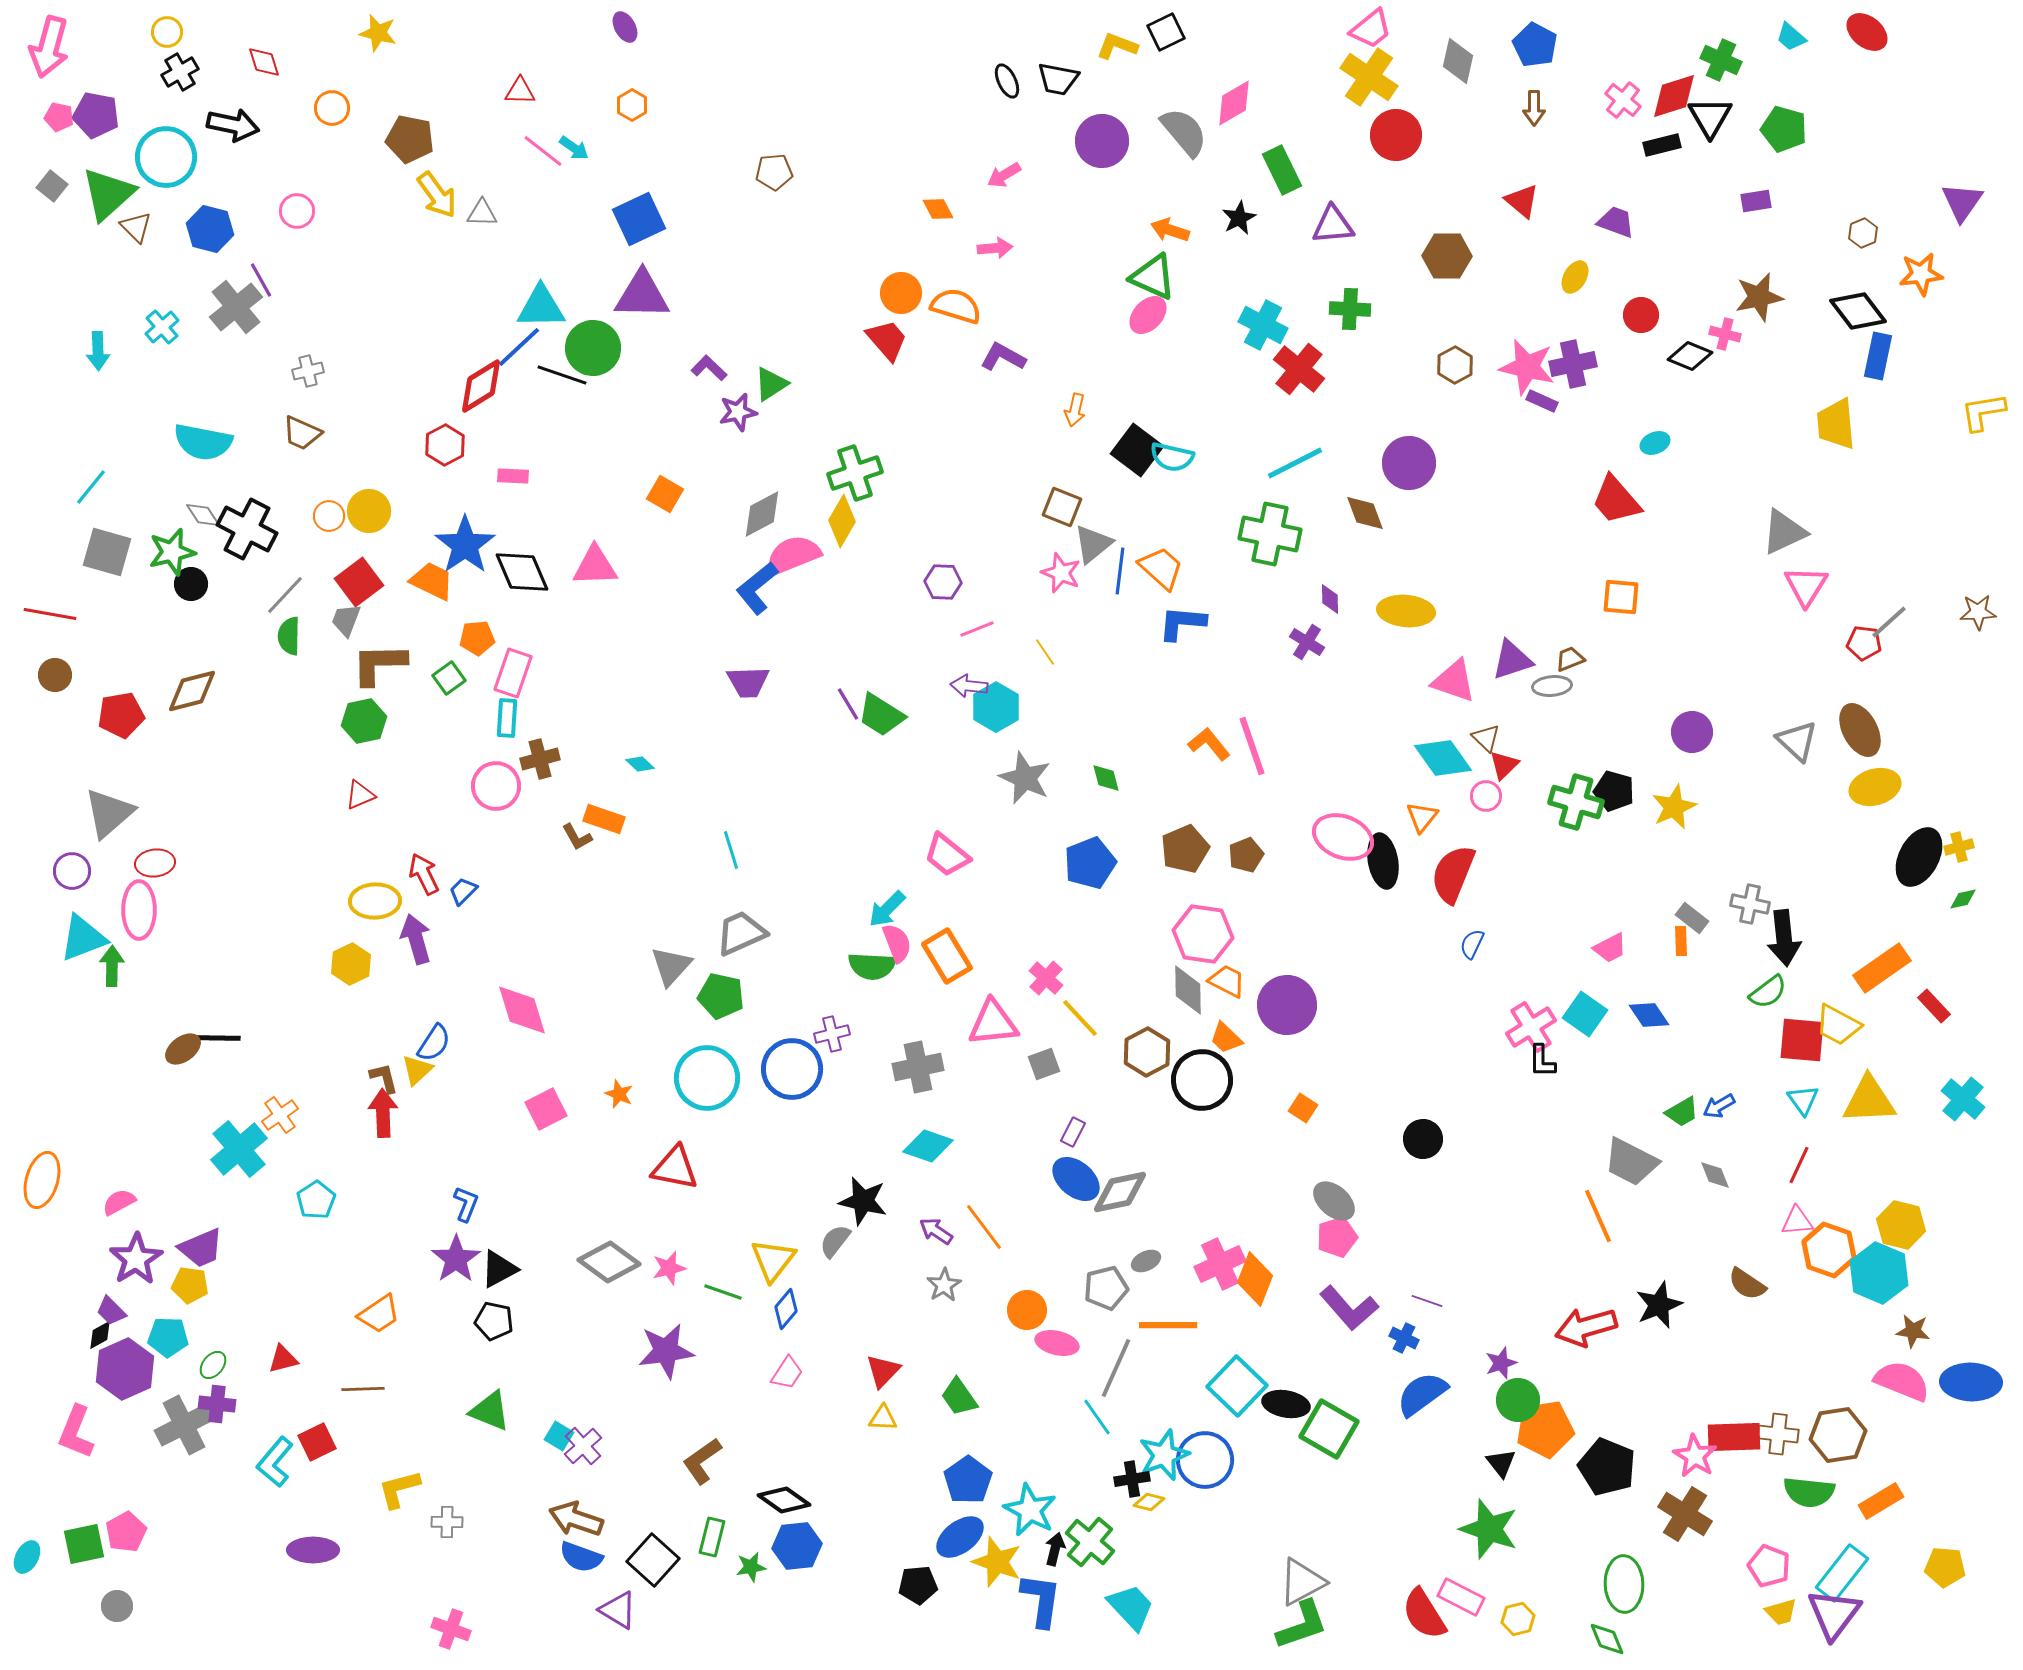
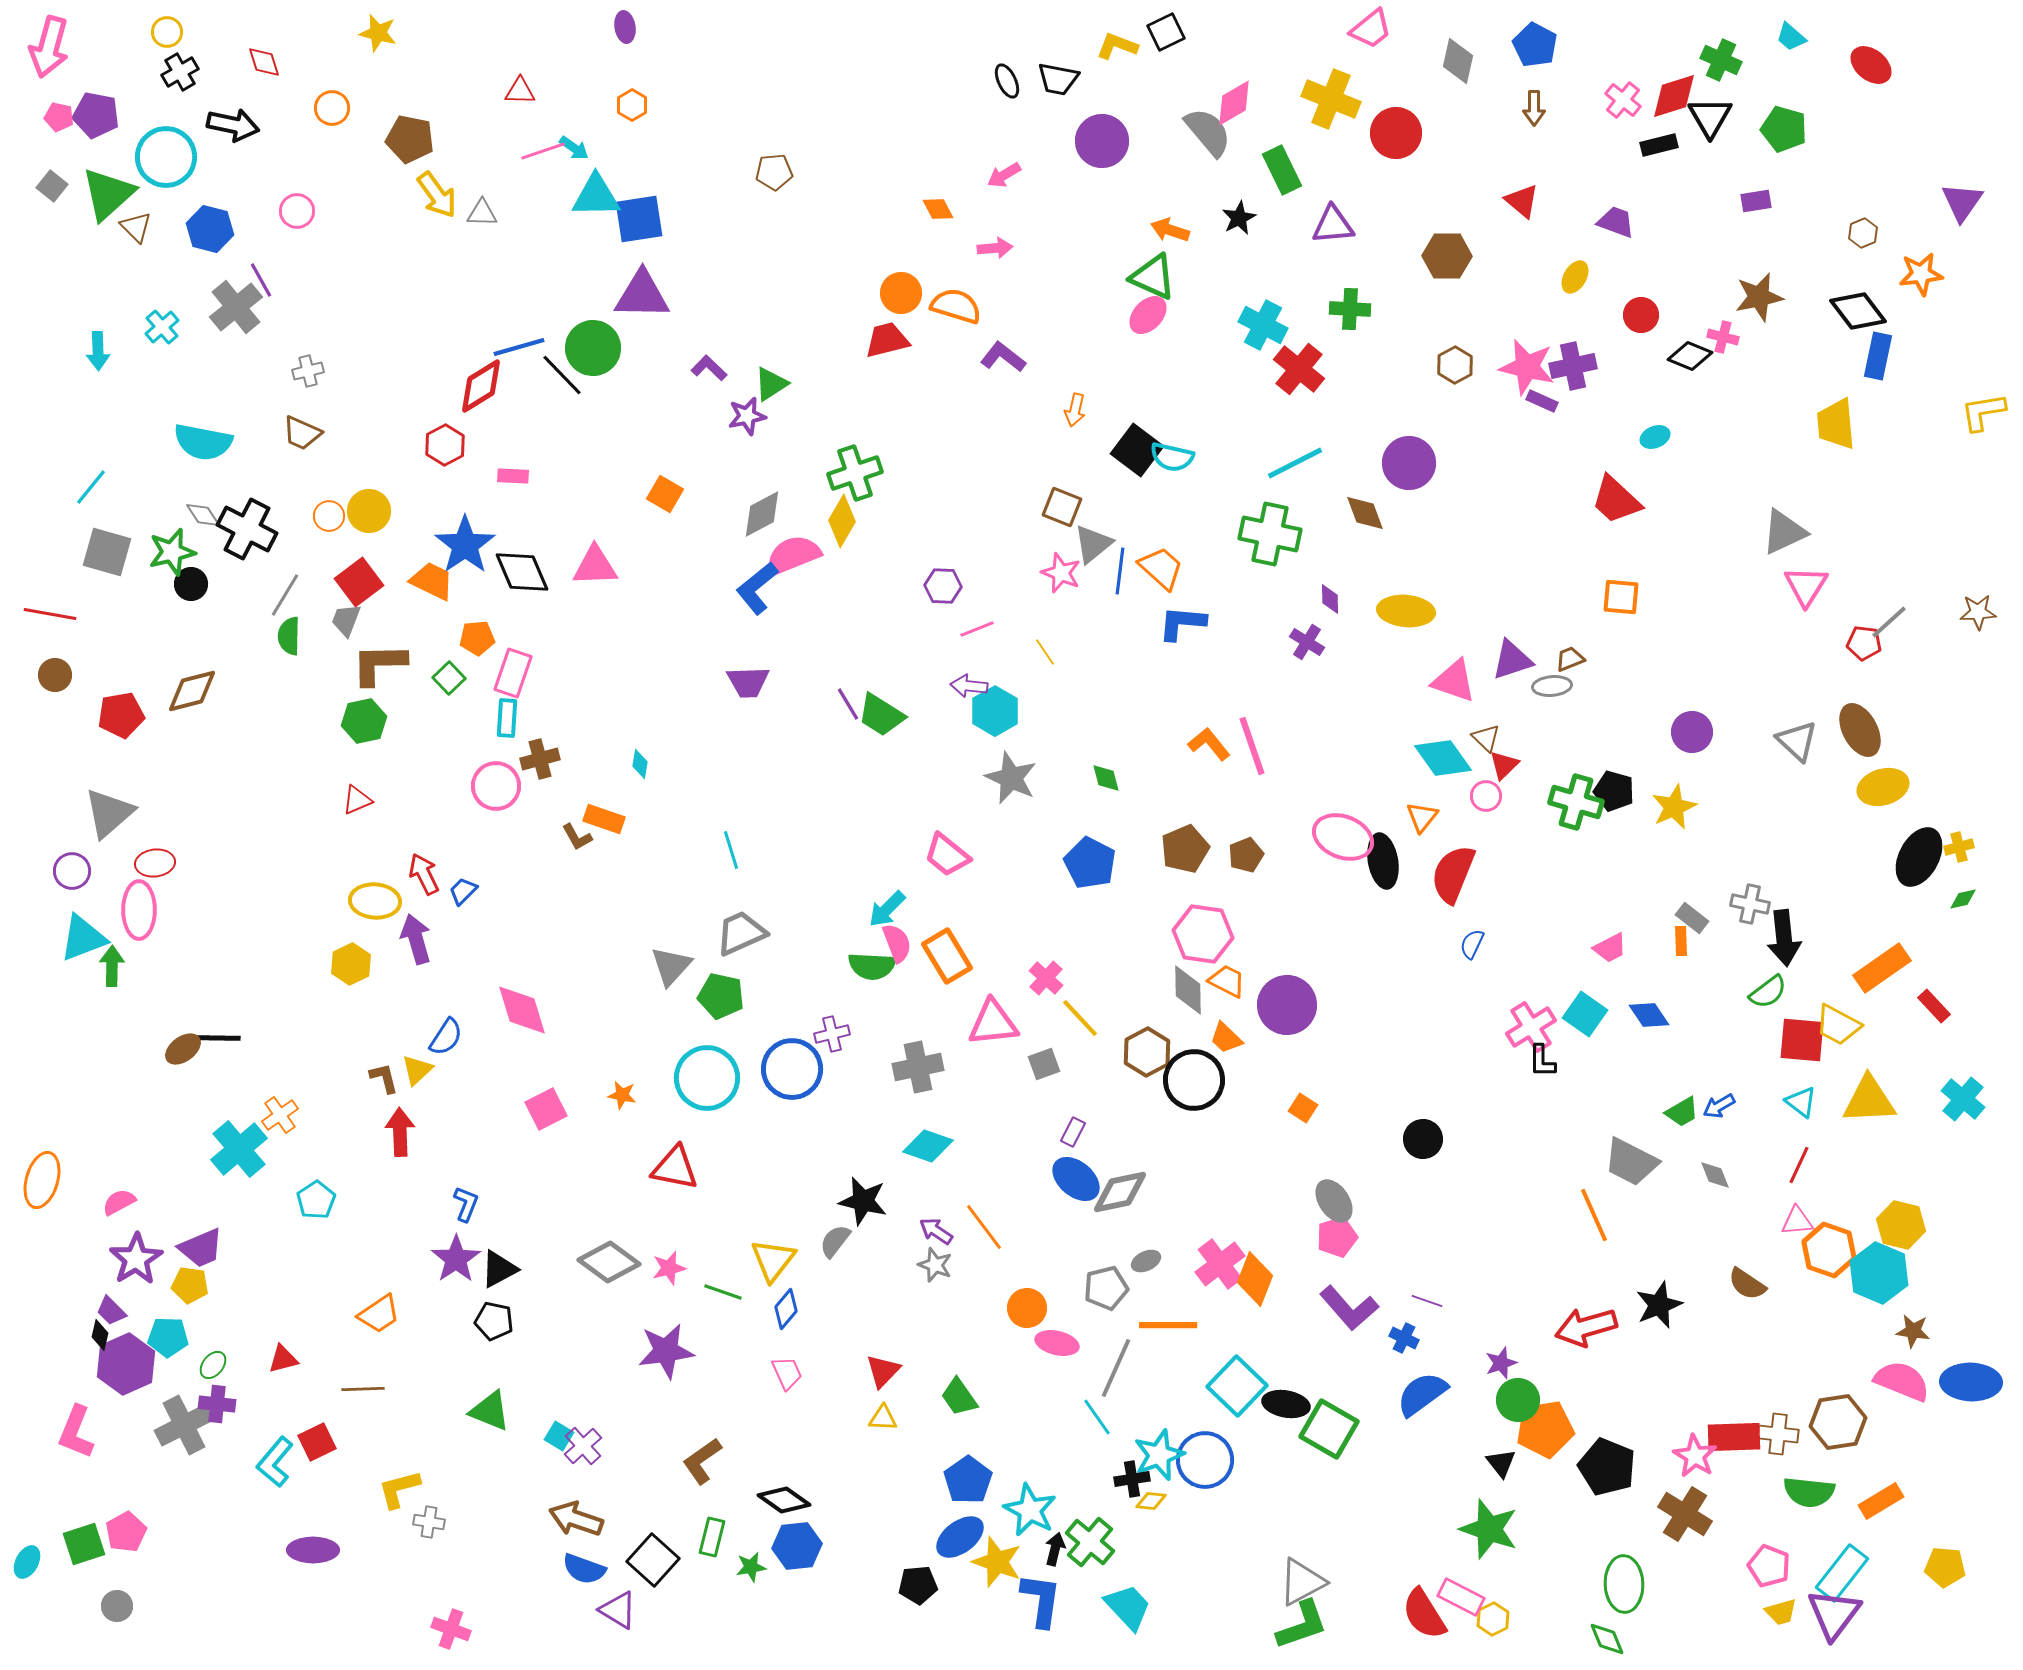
purple ellipse at (625, 27): rotated 20 degrees clockwise
red ellipse at (1867, 32): moved 4 px right, 33 px down
yellow cross at (1369, 77): moved 38 px left, 22 px down; rotated 12 degrees counterclockwise
gray semicircle at (1184, 132): moved 24 px right
red circle at (1396, 135): moved 2 px up
black rectangle at (1662, 145): moved 3 px left
pink line at (543, 151): rotated 57 degrees counterclockwise
blue square at (639, 219): rotated 16 degrees clockwise
cyan triangle at (541, 307): moved 55 px right, 111 px up
pink cross at (1725, 334): moved 2 px left, 3 px down
red trapezoid at (887, 340): rotated 63 degrees counterclockwise
blue line at (519, 347): rotated 27 degrees clockwise
purple L-shape at (1003, 357): rotated 9 degrees clockwise
purple cross at (1573, 364): moved 2 px down
black line at (562, 375): rotated 27 degrees clockwise
purple star at (738, 412): moved 9 px right, 4 px down
cyan ellipse at (1655, 443): moved 6 px up
red trapezoid at (1616, 500): rotated 6 degrees counterclockwise
purple hexagon at (943, 582): moved 4 px down
gray line at (285, 595): rotated 12 degrees counterclockwise
green square at (449, 678): rotated 8 degrees counterclockwise
cyan hexagon at (996, 707): moved 1 px left, 4 px down
cyan diamond at (640, 764): rotated 56 degrees clockwise
gray star at (1025, 778): moved 14 px left
yellow ellipse at (1875, 787): moved 8 px right
red triangle at (360, 795): moved 3 px left, 5 px down
blue pentagon at (1090, 863): rotated 24 degrees counterclockwise
yellow ellipse at (375, 901): rotated 6 degrees clockwise
blue semicircle at (434, 1043): moved 12 px right, 6 px up
black circle at (1202, 1080): moved 8 px left
orange star at (619, 1094): moved 3 px right, 1 px down; rotated 12 degrees counterclockwise
cyan triangle at (1803, 1100): moved 2 px left, 2 px down; rotated 16 degrees counterclockwise
red arrow at (383, 1113): moved 17 px right, 19 px down
gray ellipse at (1334, 1201): rotated 15 degrees clockwise
orange line at (1598, 1216): moved 4 px left, 1 px up
pink cross at (1220, 1264): rotated 12 degrees counterclockwise
gray star at (944, 1285): moved 9 px left, 20 px up; rotated 20 degrees counterclockwise
orange circle at (1027, 1310): moved 2 px up
black diamond at (100, 1335): rotated 48 degrees counterclockwise
purple hexagon at (125, 1369): moved 1 px right, 5 px up
pink trapezoid at (787, 1373): rotated 57 degrees counterclockwise
brown hexagon at (1838, 1435): moved 13 px up
cyan star at (1164, 1455): moved 5 px left
yellow diamond at (1149, 1502): moved 2 px right, 1 px up; rotated 8 degrees counterclockwise
gray cross at (447, 1522): moved 18 px left; rotated 8 degrees clockwise
green square at (84, 1544): rotated 6 degrees counterclockwise
cyan ellipse at (27, 1557): moved 5 px down
blue semicircle at (581, 1557): moved 3 px right, 12 px down
cyan trapezoid at (1131, 1607): moved 3 px left
yellow hexagon at (1518, 1619): moved 25 px left; rotated 12 degrees counterclockwise
